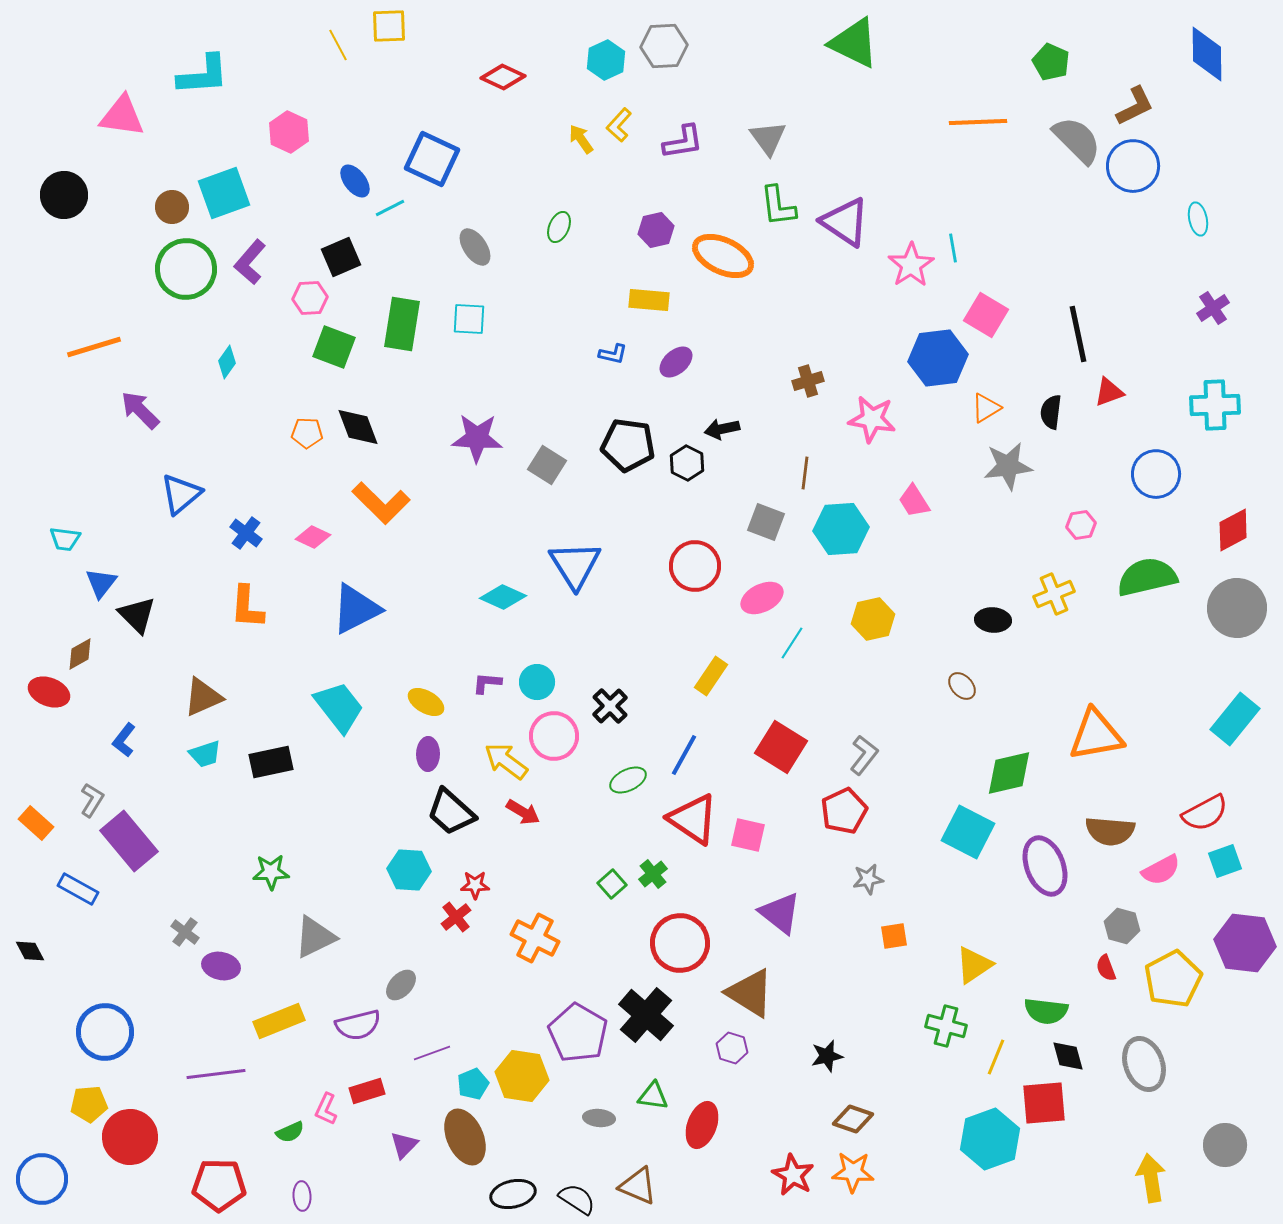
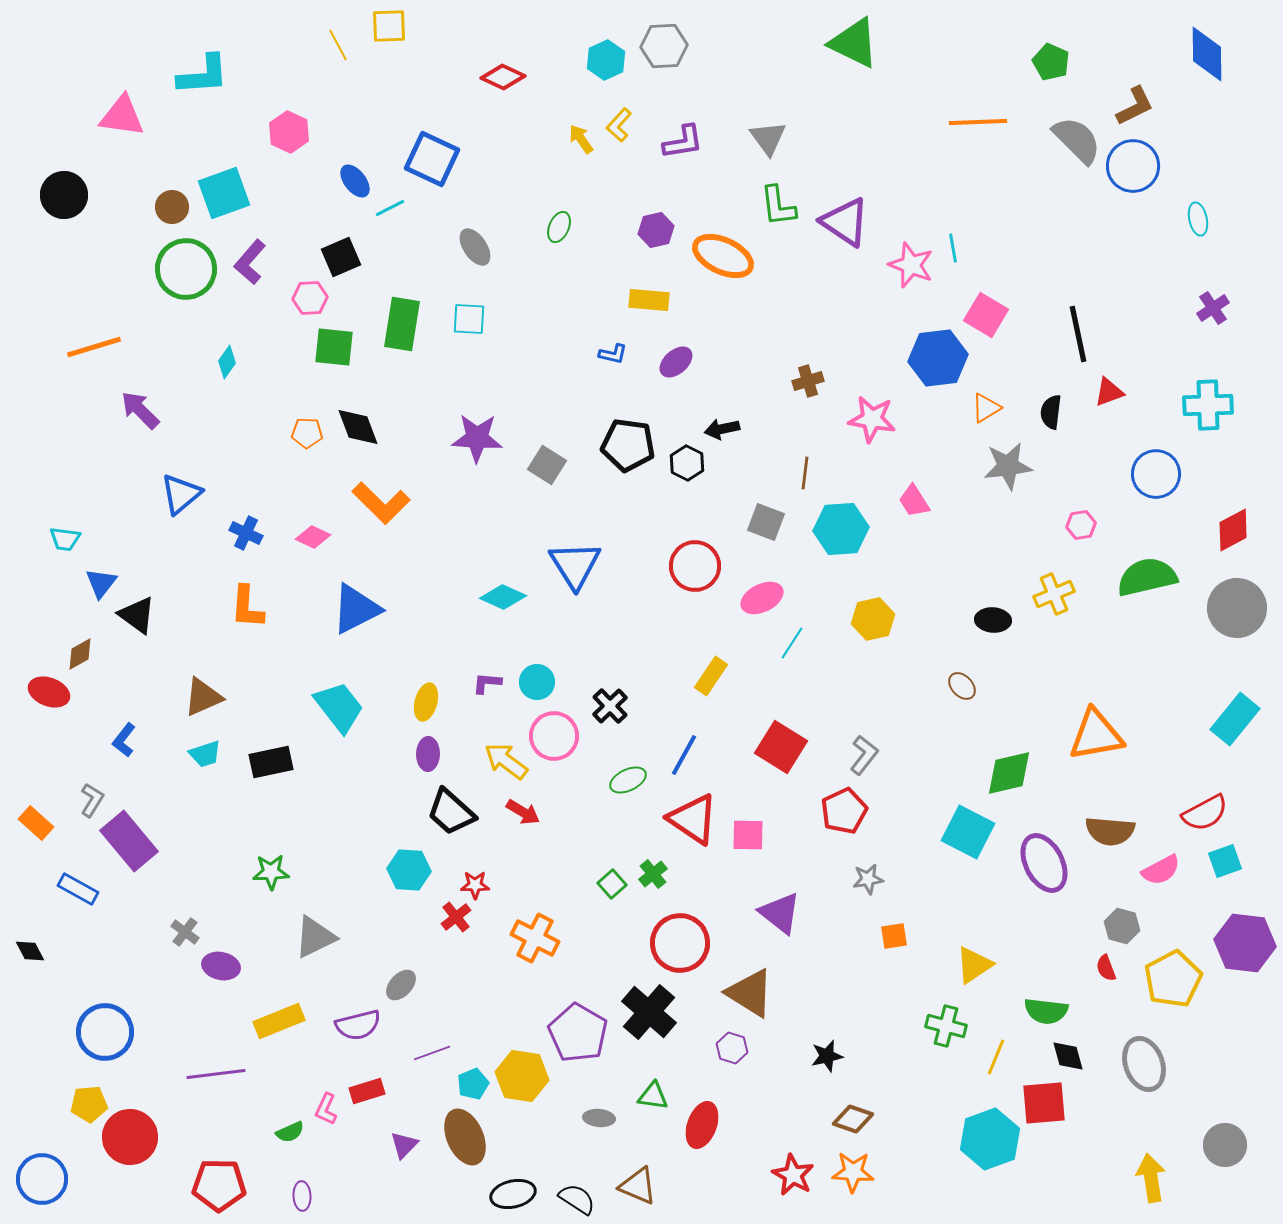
pink star at (911, 265): rotated 18 degrees counterclockwise
green square at (334, 347): rotated 15 degrees counterclockwise
cyan cross at (1215, 405): moved 7 px left
blue cross at (246, 533): rotated 12 degrees counterclockwise
black triangle at (137, 615): rotated 9 degrees counterclockwise
yellow ellipse at (426, 702): rotated 75 degrees clockwise
pink square at (748, 835): rotated 12 degrees counterclockwise
purple ellipse at (1045, 866): moved 1 px left, 3 px up; rotated 6 degrees counterclockwise
black cross at (646, 1015): moved 3 px right, 3 px up
